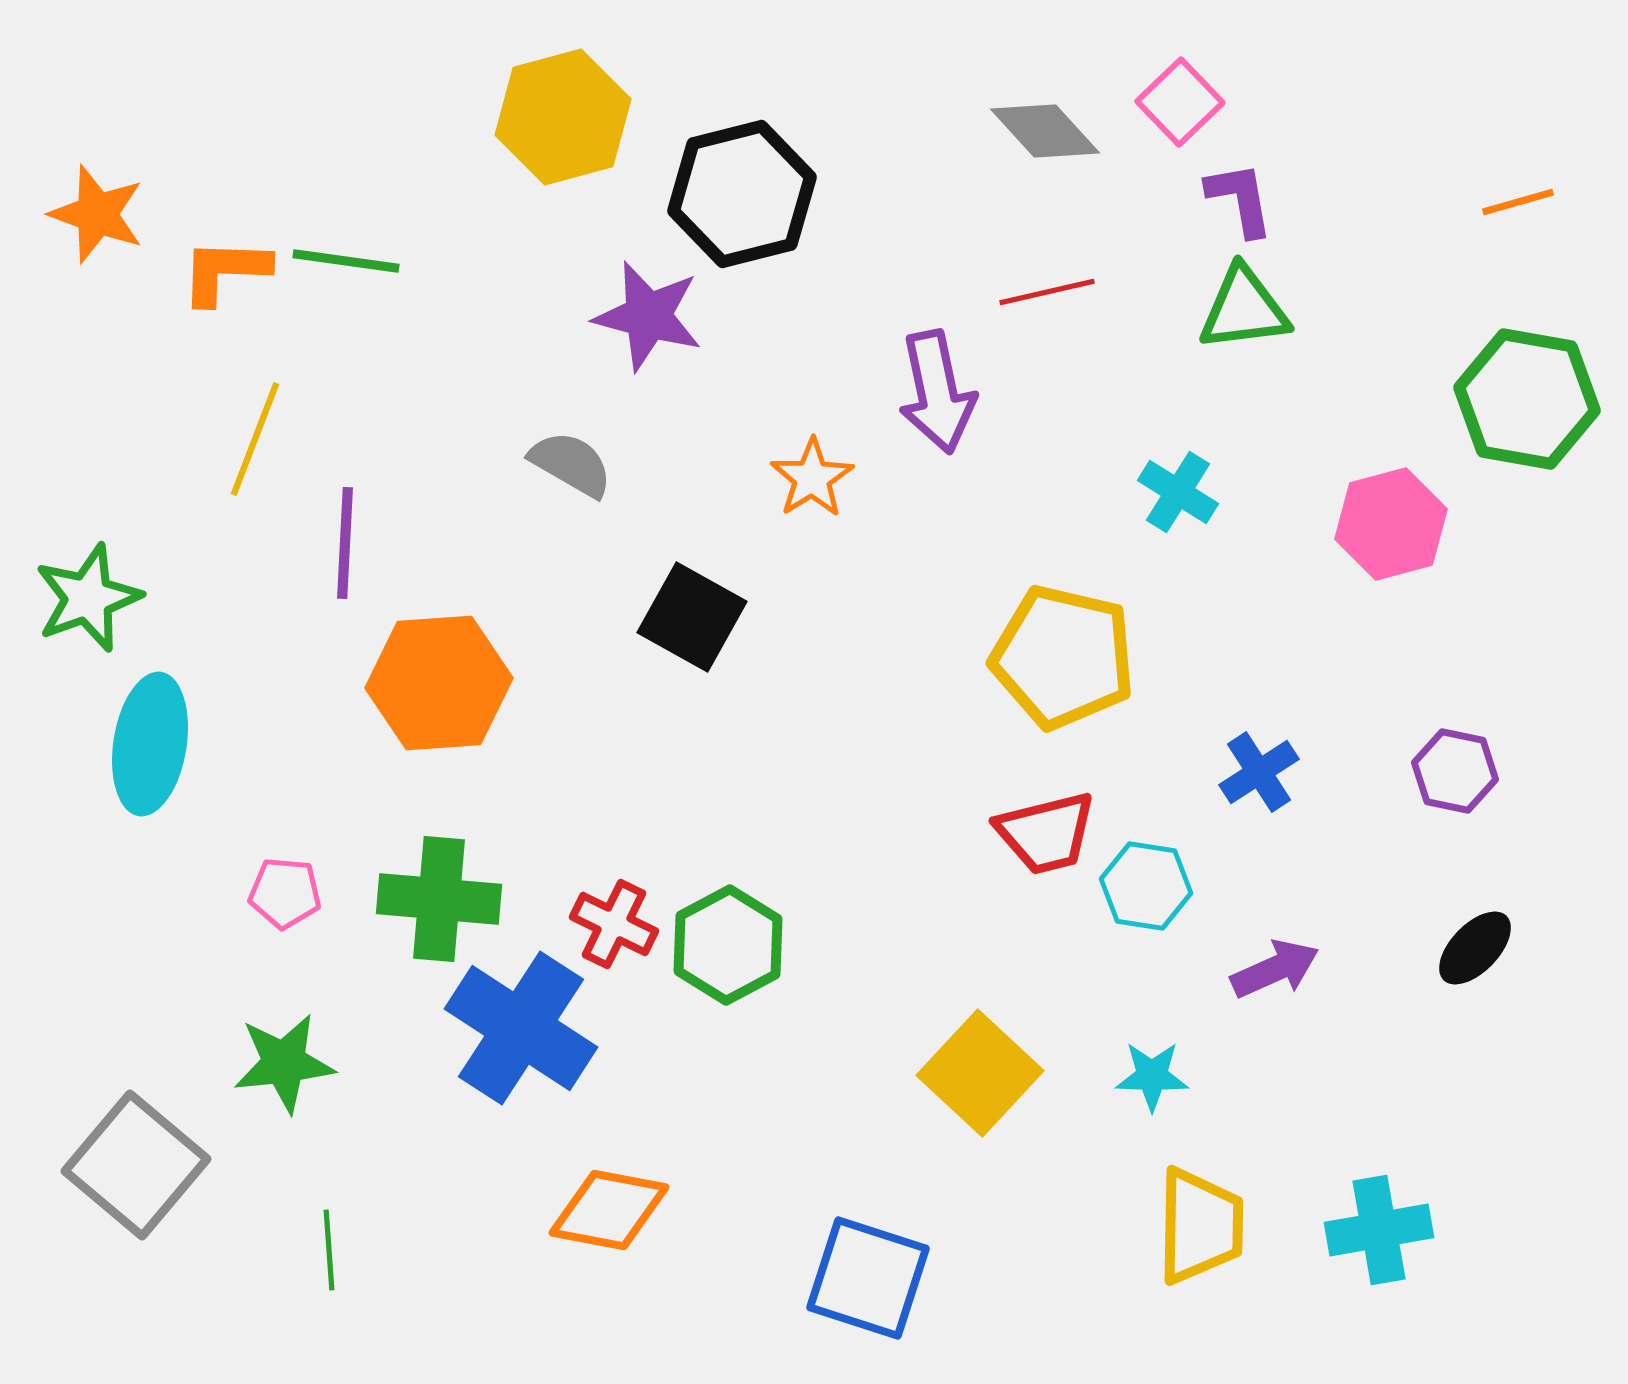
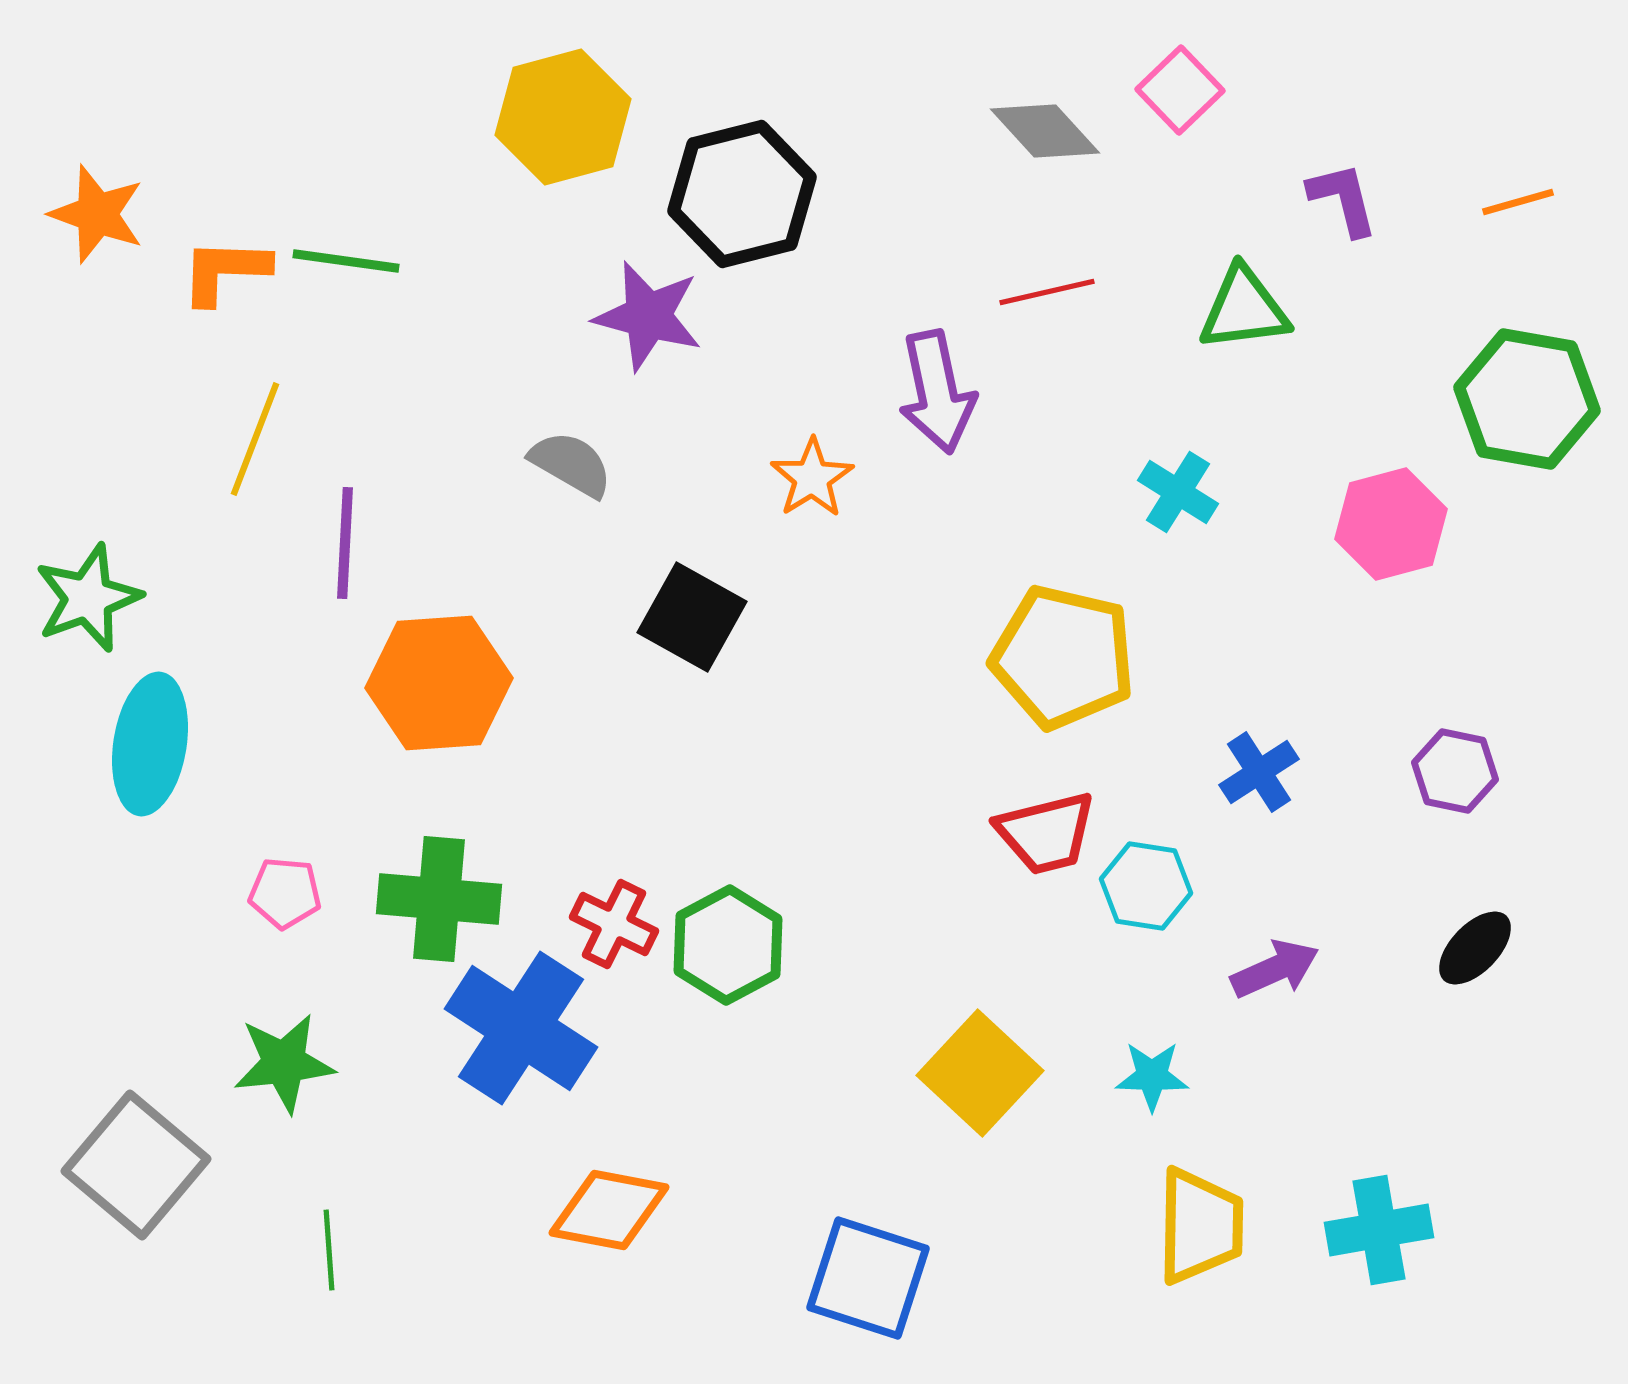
pink square at (1180, 102): moved 12 px up
purple L-shape at (1240, 199): moved 103 px right; rotated 4 degrees counterclockwise
